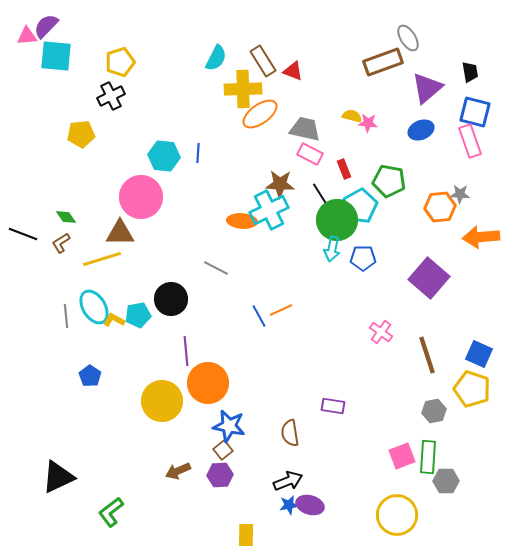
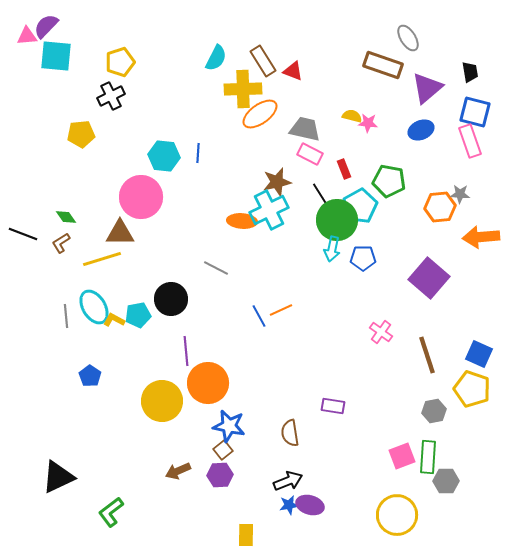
brown rectangle at (383, 62): moved 3 px down; rotated 39 degrees clockwise
brown star at (280, 184): moved 3 px left, 2 px up; rotated 16 degrees counterclockwise
